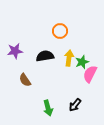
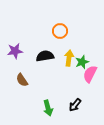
brown semicircle: moved 3 px left
